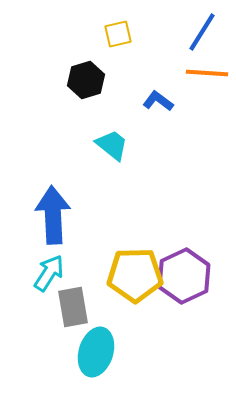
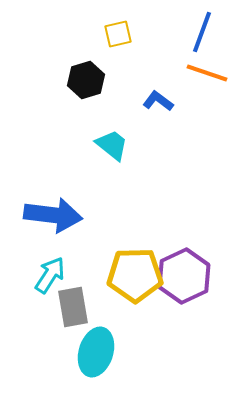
blue line: rotated 12 degrees counterclockwise
orange line: rotated 15 degrees clockwise
blue arrow: rotated 100 degrees clockwise
cyan arrow: moved 1 px right, 2 px down
